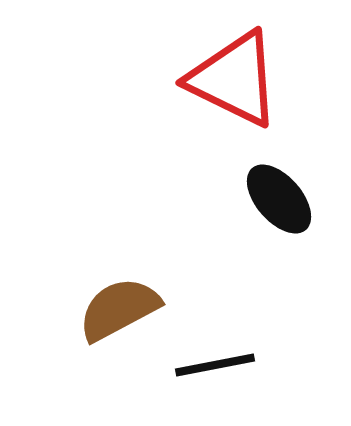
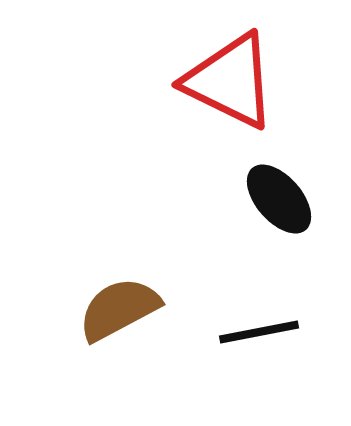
red triangle: moved 4 px left, 2 px down
black line: moved 44 px right, 33 px up
